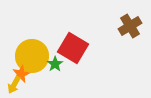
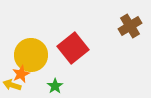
red square: rotated 20 degrees clockwise
yellow circle: moved 1 px left, 1 px up
green star: moved 22 px down
yellow arrow: moved 2 px left; rotated 78 degrees clockwise
